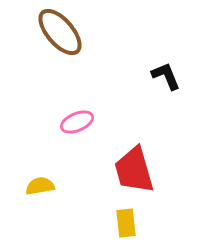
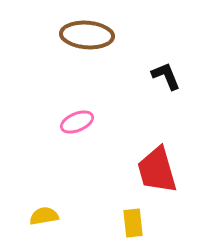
brown ellipse: moved 27 px right, 3 px down; rotated 45 degrees counterclockwise
red trapezoid: moved 23 px right
yellow semicircle: moved 4 px right, 30 px down
yellow rectangle: moved 7 px right
